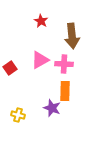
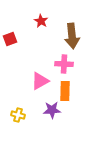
pink triangle: moved 21 px down
red square: moved 29 px up; rotated 16 degrees clockwise
purple star: moved 2 px down; rotated 24 degrees counterclockwise
